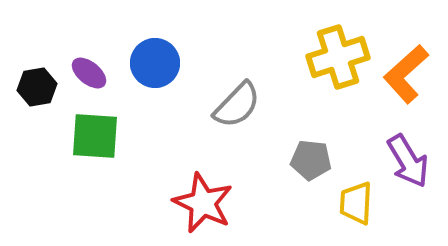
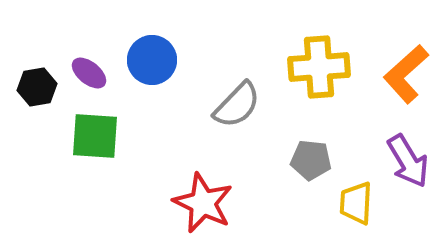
yellow cross: moved 19 px left, 10 px down; rotated 14 degrees clockwise
blue circle: moved 3 px left, 3 px up
